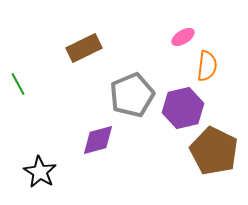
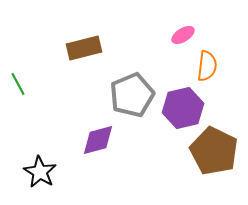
pink ellipse: moved 2 px up
brown rectangle: rotated 12 degrees clockwise
